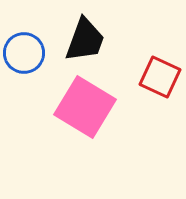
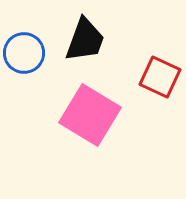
pink square: moved 5 px right, 8 px down
